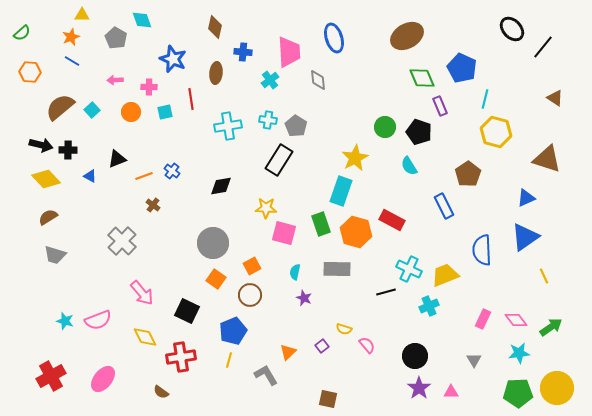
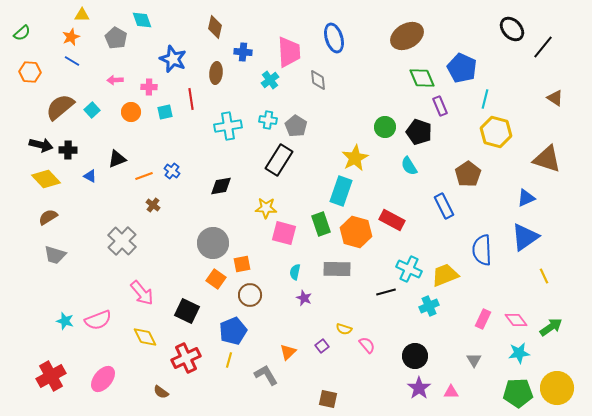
orange square at (252, 266): moved 10 px left, 2 px up; rotated 18 degrees clockwise
red cross at (181, 357): moved 5 px right, 1 px down; rotated 16 degrees counterclockwise
